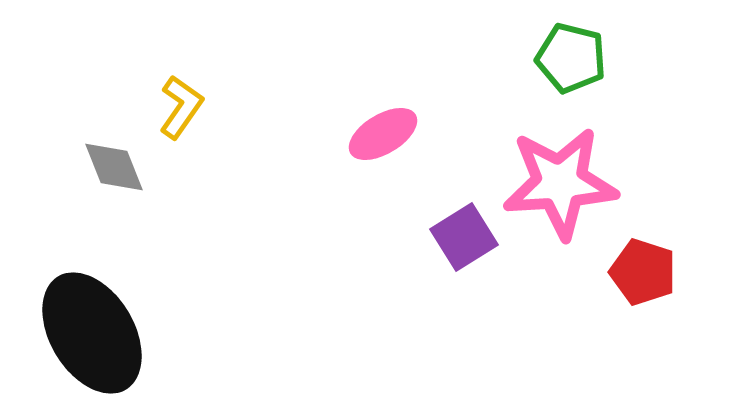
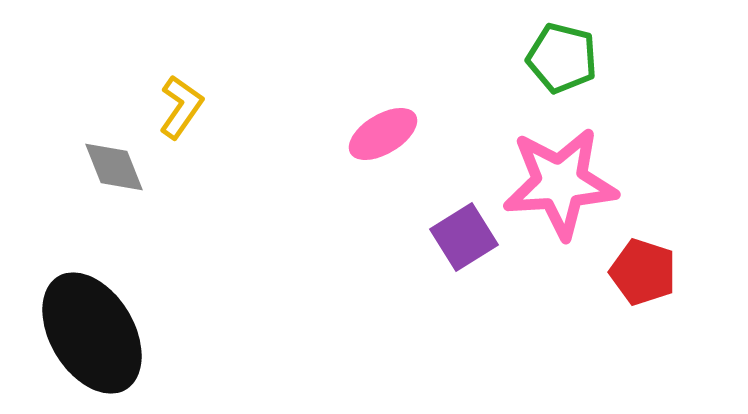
green pentagon: moved 9 px left
